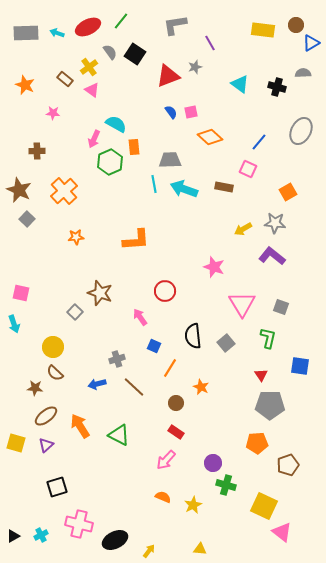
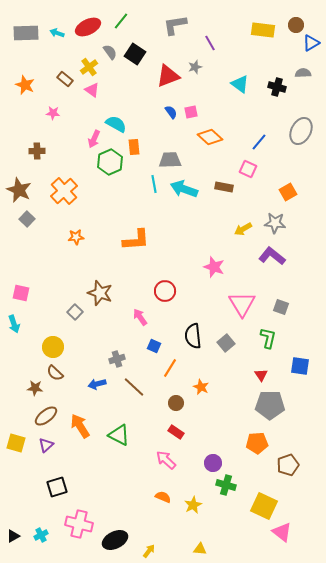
pink arrow at (166, 460): rotated 90 degrees clockwise
